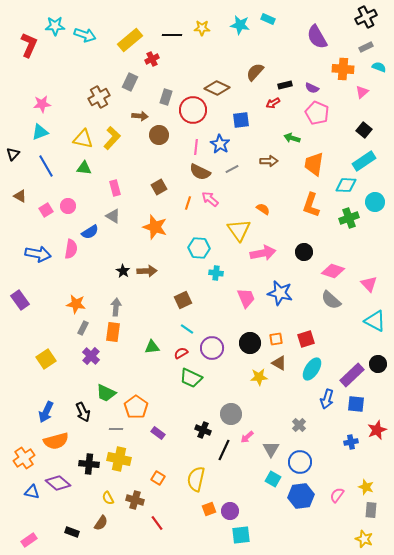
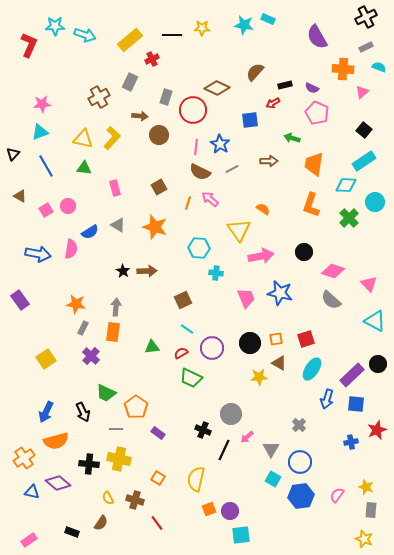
cyan star at (240, 25): moved 4 px right
blue square at (241, 120): moved 9 px right
gray triangle at (113, 216): moved 5 px right, 9 px down
green cross at (349, 218): rotated 24 degrees counterclockwise
pink arrow at (263, 253): moved 2 px left, 3 px down
